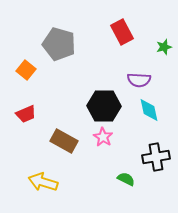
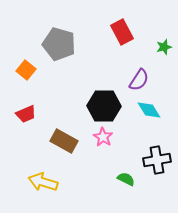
purple semicircle: rotated 60 degrees counterclockwise
cyan diamond: rotated 20 degrees counterclockwise
black cross: moved 1 px right, 3 px down
